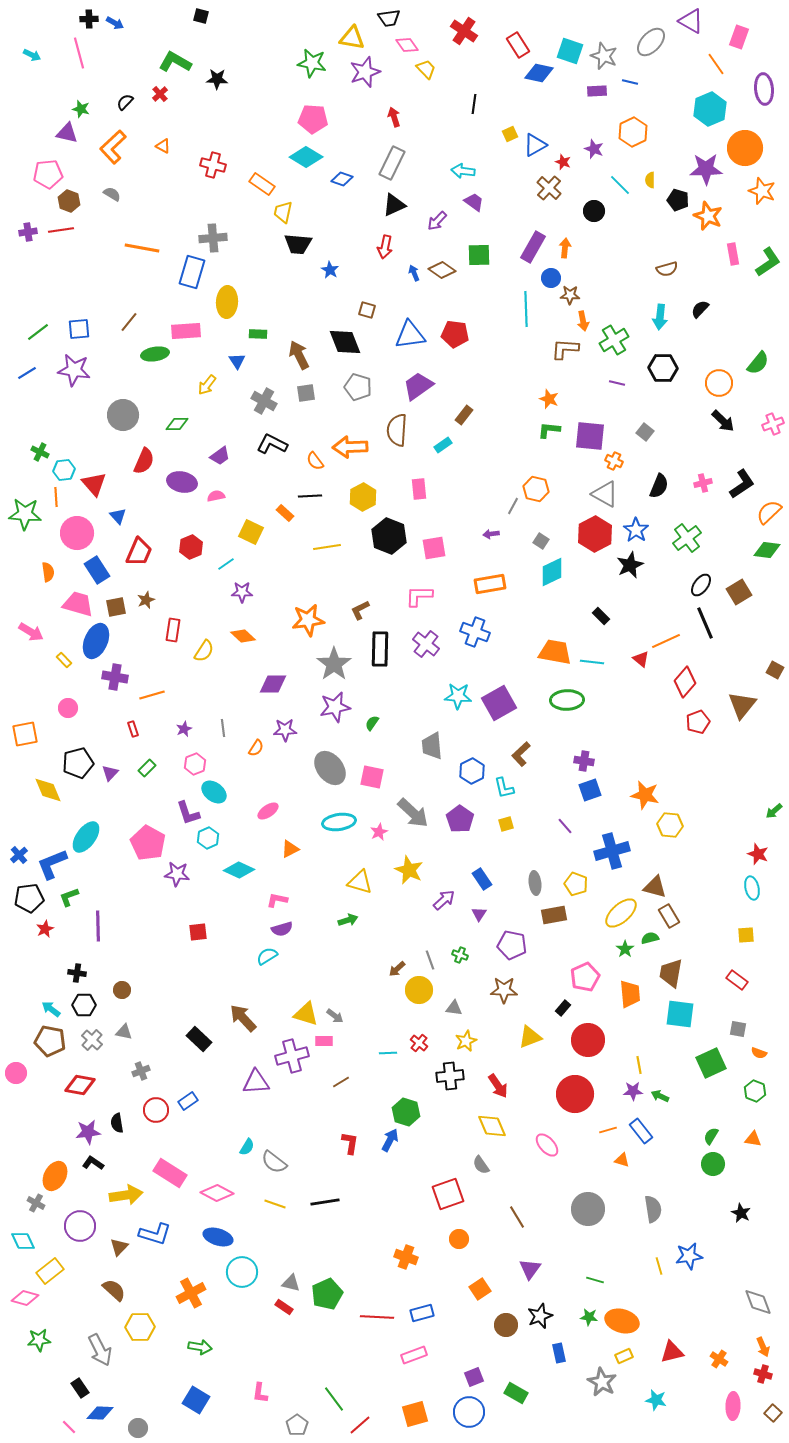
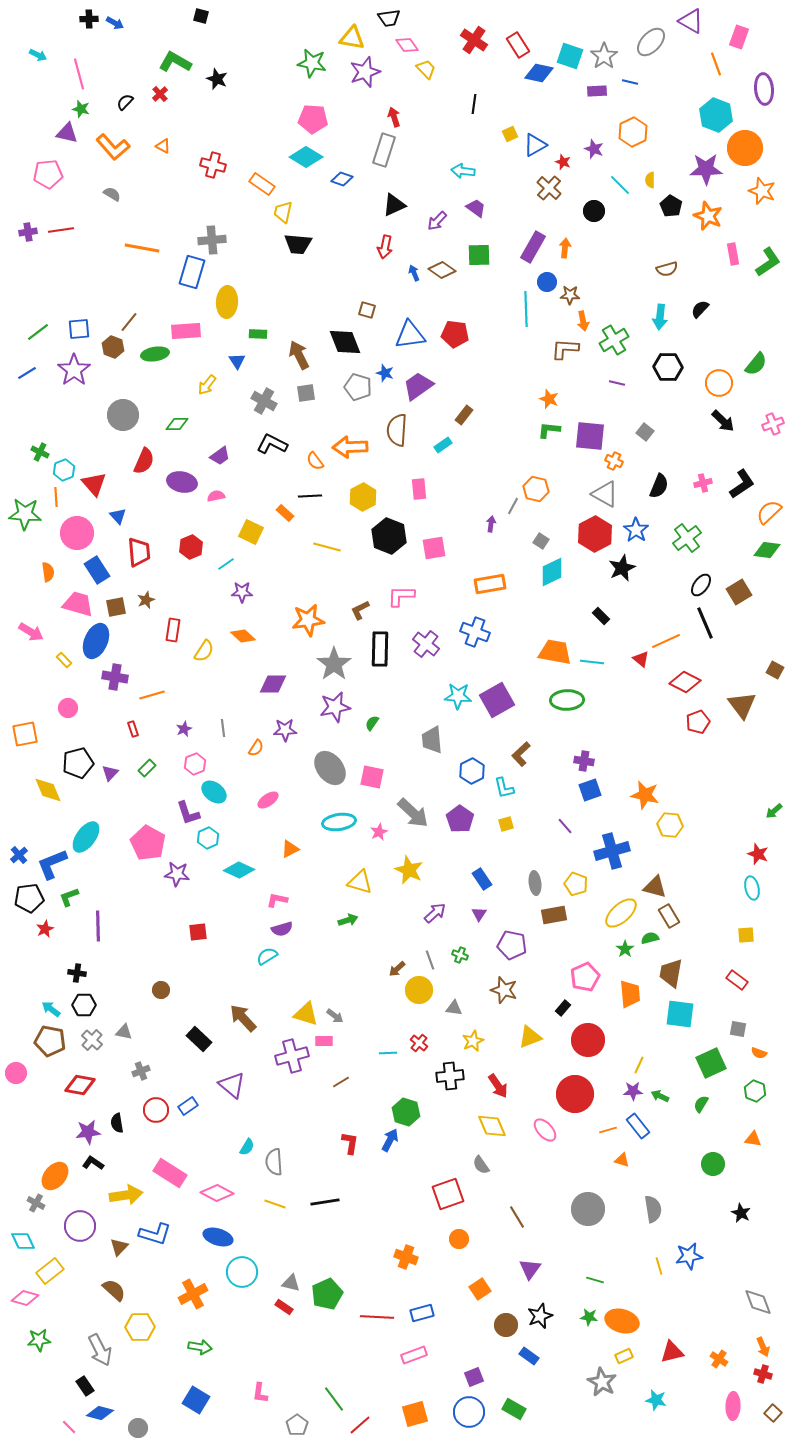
red cross at (464, 31): moved 10 px right, 9 px down
cyan square at (570, 51): moved 5 px down
pink line at (79, 53): moved 21 px down
cyan arrow at (32, 55): moved 6 px right
gray star at (604, 56): rotated 16 degrees clockwise
orange line at (716, 64): rotated 15 degrees clockwise
black star at (217, 79): rotated 20 degrees clockwise
cyan hexagon at (710, 109): moved 6 px right, 6 px down; rotated 16 degrees counterclockwise
orange L-shape at (113, 147): rotated 88 degrees counterclockwise
gray rectangle at (392, 163): moved 8 px left, 13 px up; rotated 8 degrees counterclockwise
black pentagon at (678, 200): moved 7 px left, 6 px down; rotated 15 degrees clockwise
brown hexagon at (69, 201): moved 44 px right, 146 px down
purple trapezoid at (474, 202): moved 2 px right, 6 px down
gray cross at (213, 238): moved 1 px left, 2 px down
blue star at (330, 270): moved 55 px right, 103 px down; rotated 12 degrees counterclockwise
blue circle at (551, 278): moved 4 px left, 4 px down
green semicircle at (758, 363): moved 2 px left, 1 px down
black hexagon at (663, 368): moved 5 px right, 1 px up
purple star at (74, 370): rotated 28 degrees clockwise
cyan hexagon at (64, 470): rotated 15 degrees counterclockwise
purple arrow at (491, 534): moved 10 px up; rotated 105 degrees clockwise
yellow line at (327, 547): rotated 24 degrees clockwise
red trapezoid at (139, 552): rotated 28 degrees counterclockwise
black star at (630, 565): moved 8 px left, 3 px down
pink L-shape at (419, 596): moved 18 px left
red diamond at (685, 682): rotated 76 degrees clockwise
purple square at (499, 703): moved 2 px left, 3 px up
brown triangle at (742, 705): rotated 16 degrees counterclockwise
gray trapezoid at (432, 746): moved 6 px up
pink ellipse at (268, 811): moved 11 px up
purple arrow at (444, 900): moved 9 px left, 13 px down
brown circle at (122, 990): moved 39 px right
brown star at (504, 990): rotated 16 degrees clockwise
yellow star at (466, 1041): moved 7 px right
yellow line at (639, 1065): rotated 36 degrees clockwise
purple triangle at (256, 1082): moved 24 px left, 3 px down; rotated 44 degrees clockwise
blue rectangle at (188, 1101): moved 5 px down
blue rectangle at (641, 1131): moved 3 px left, 5 px up
green semicircle at (711, 1136): moved 10 px left, 32 px up
pink ellipse at (547, 1145): moved 2 px left, 15 px up
gray semicircle at (274, 1162): rotated 48 degrees clockwise
orange ellipse at (55, 1176): rotated 12 degrees clockwise
orange cross at (191, 1293): moved 2 px right, 1 px down
blue rectangle at (559, 1353): moved 30 px left, 3 px down; rotated 42 degrees counterclockwise
black rectangle at (80, 1388): moved 5 px right, 2 px up
green rectangle at (516, 1393): moved 2 px left, 16 px down
blue diamond at (100, 1413): rotated 12 degrees clockwise
